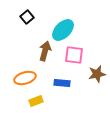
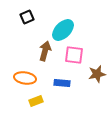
black square: rotated 16 degrees clockwise
orange ellipse: rotated 25 degrees clockwise
